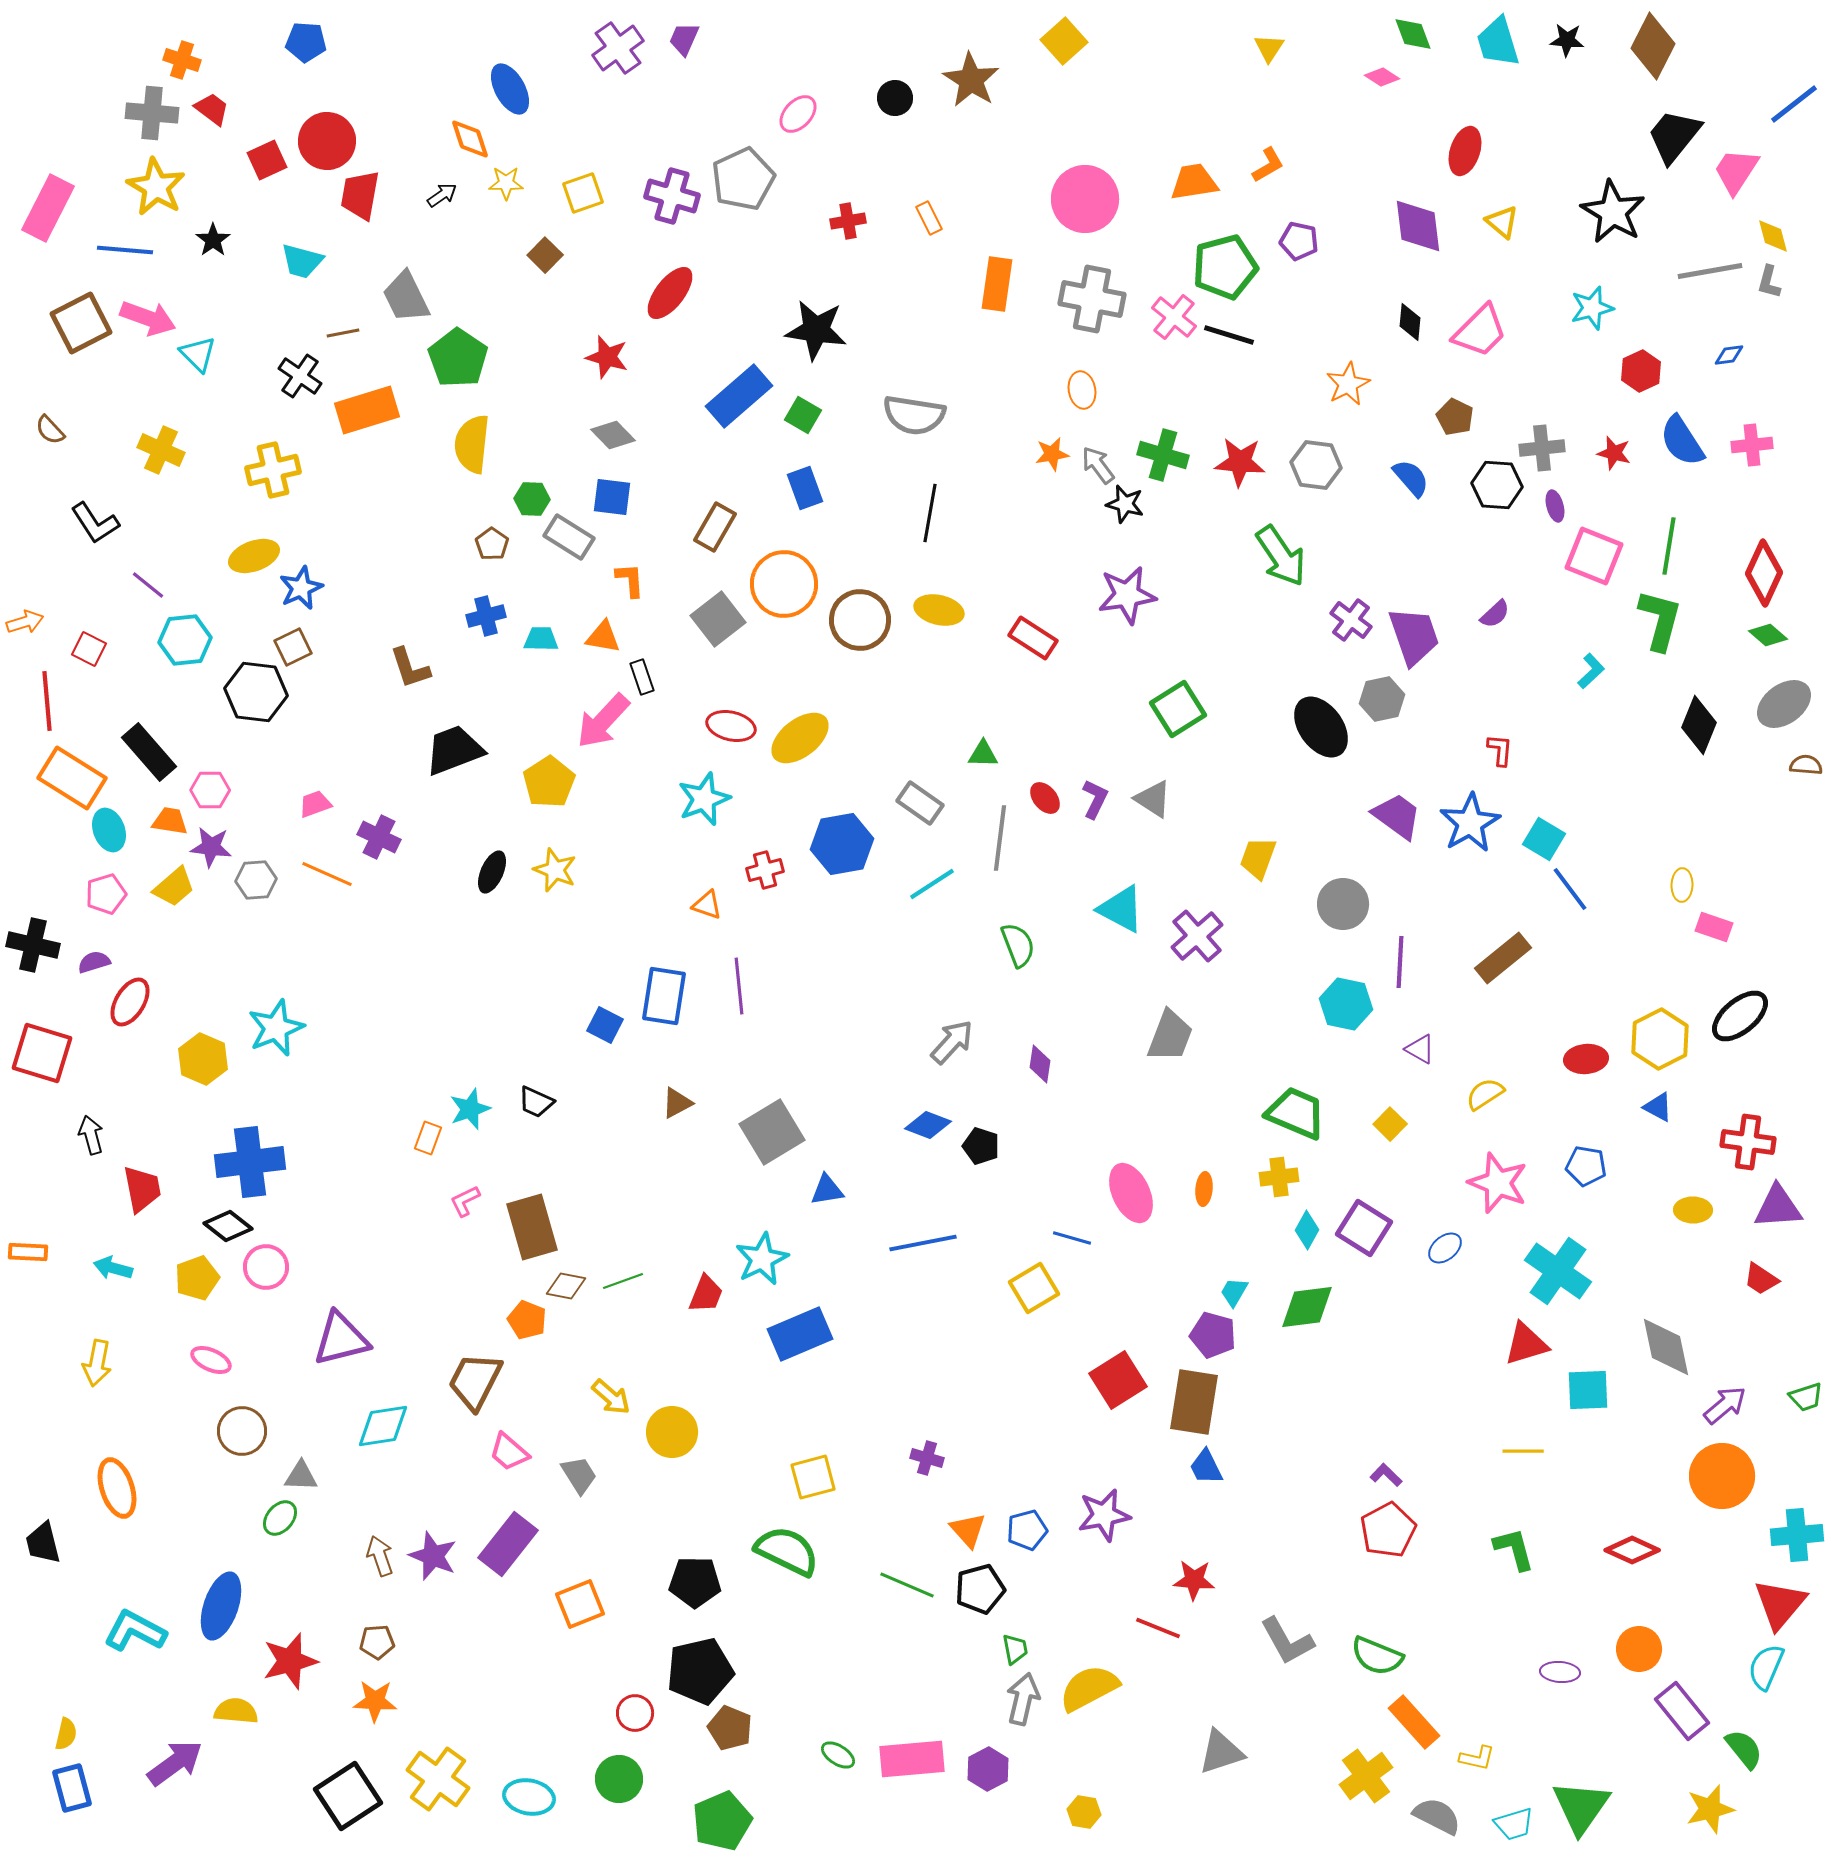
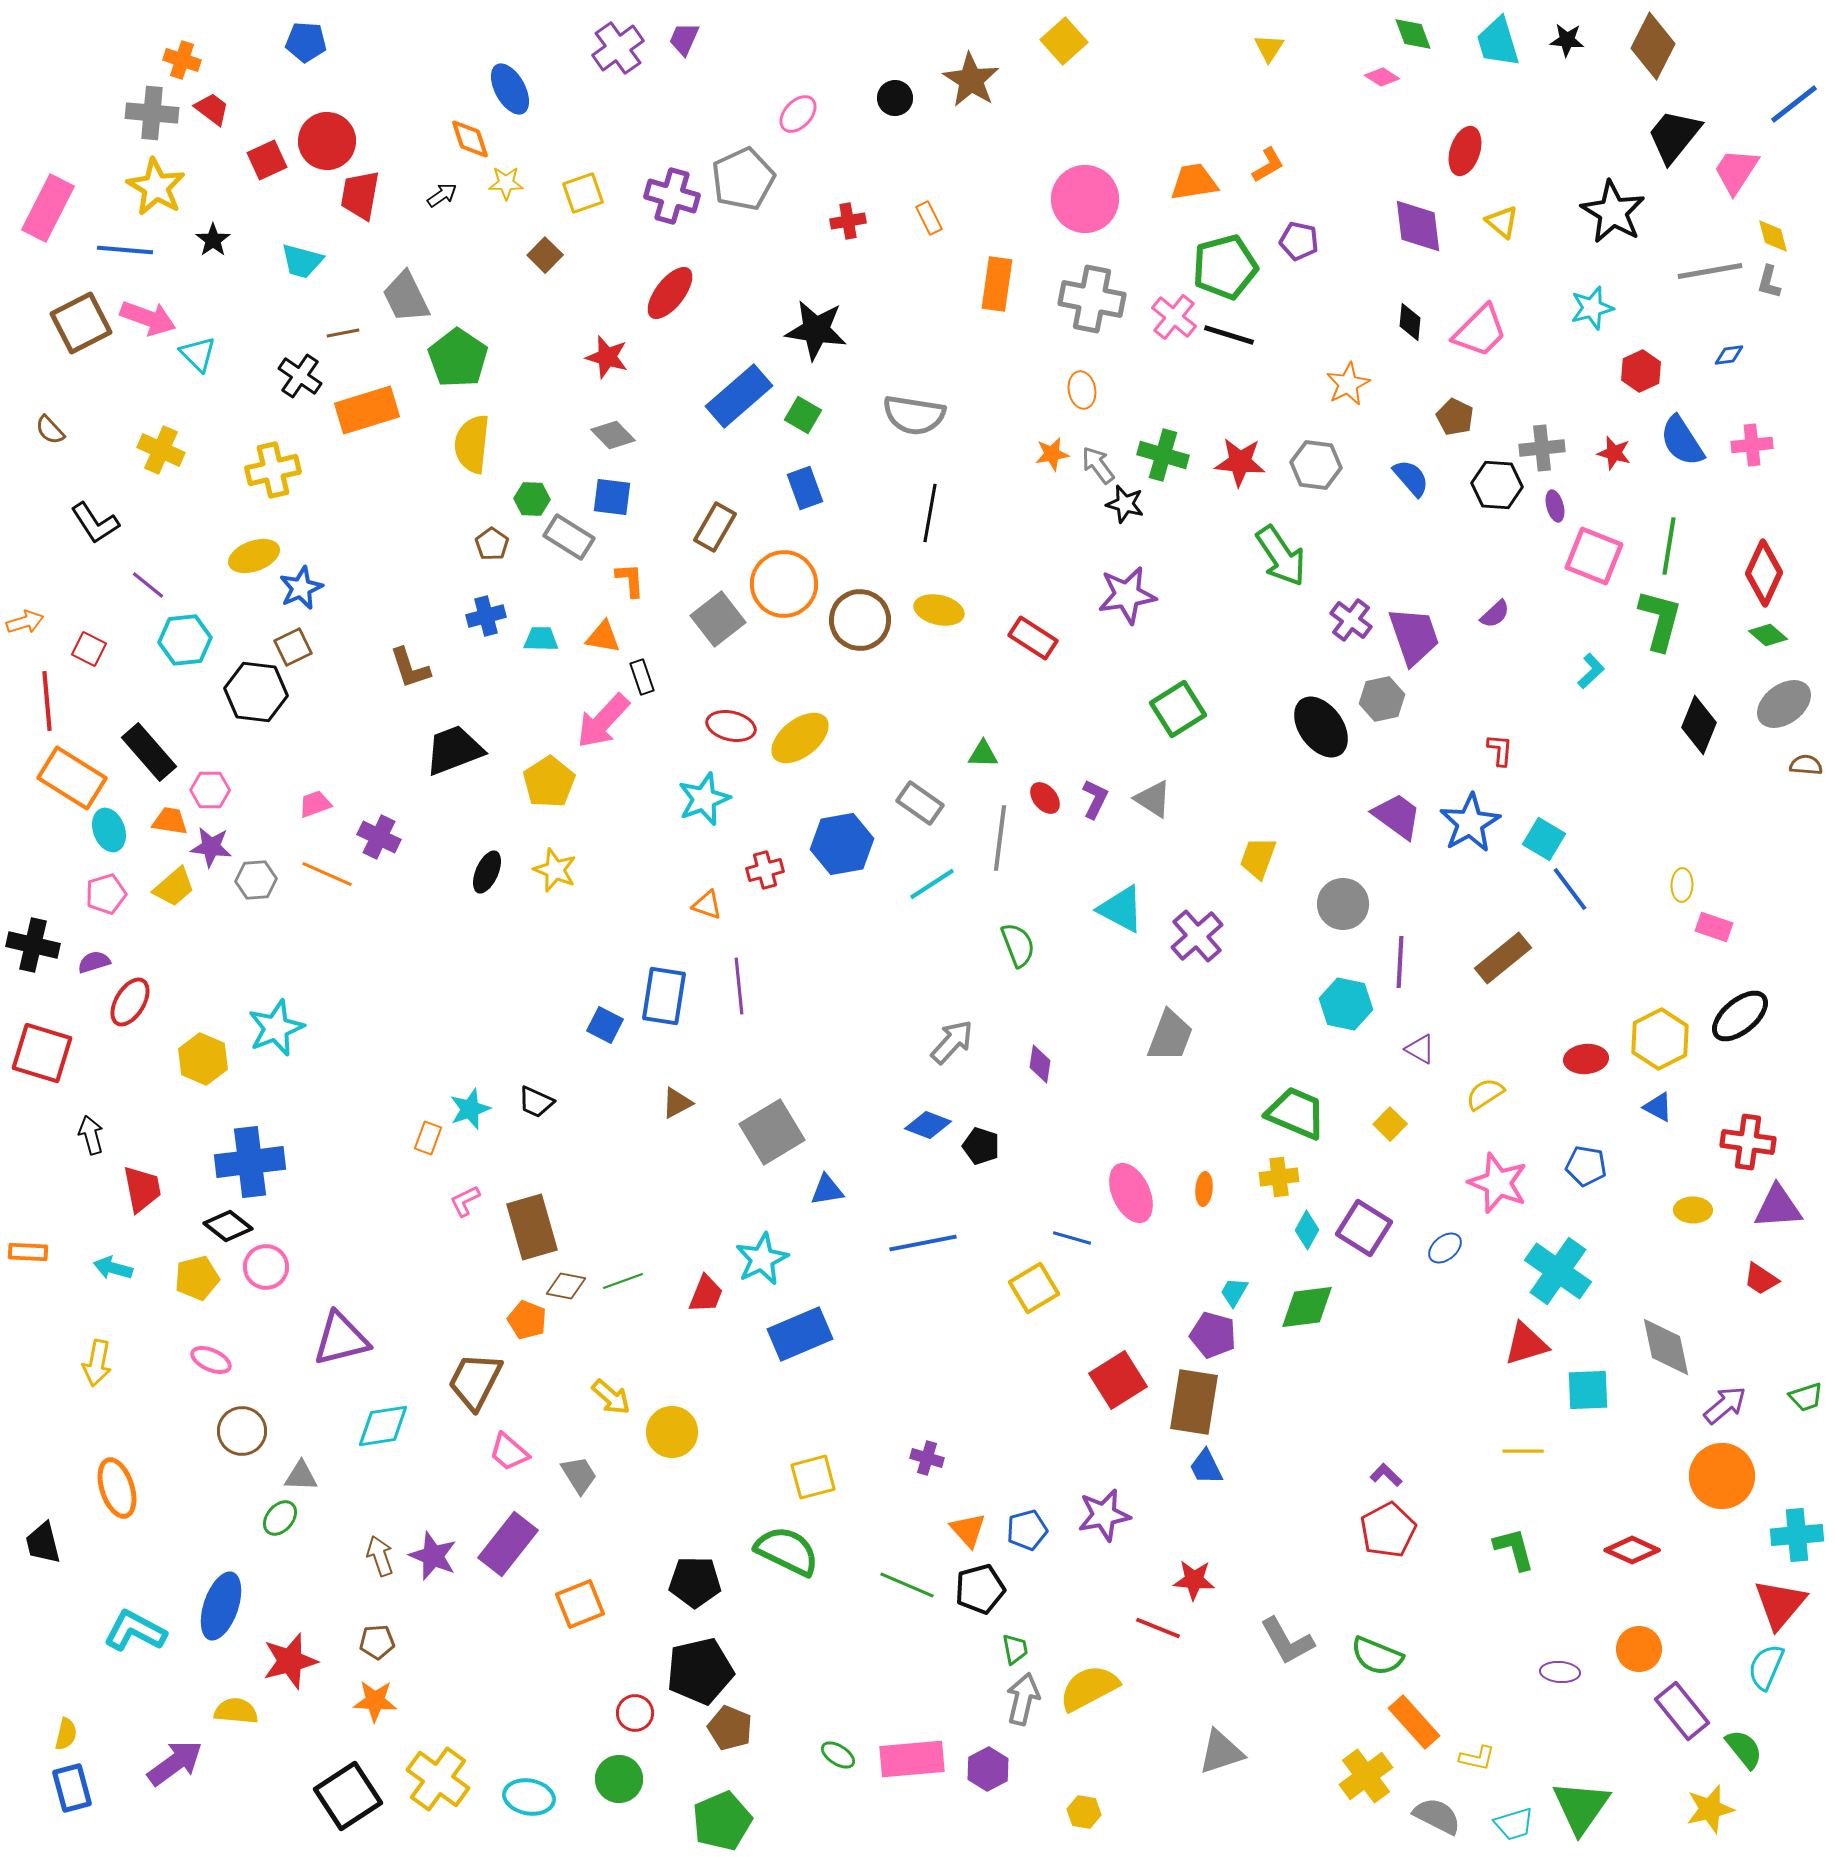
black ellipse at (492, 872): moved 5 px left
yellow pentagon at (197, 1278): rotated 6 degrees clockwise
